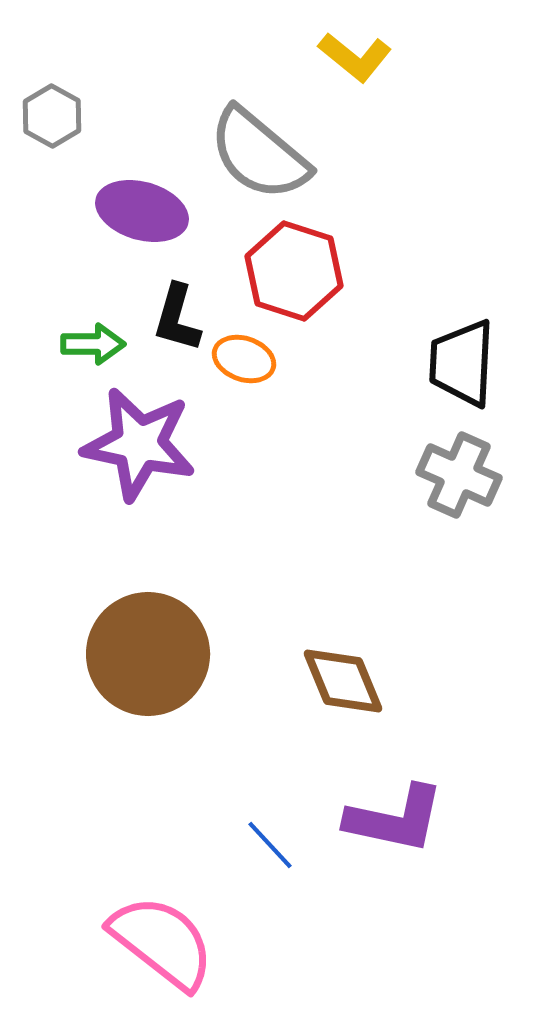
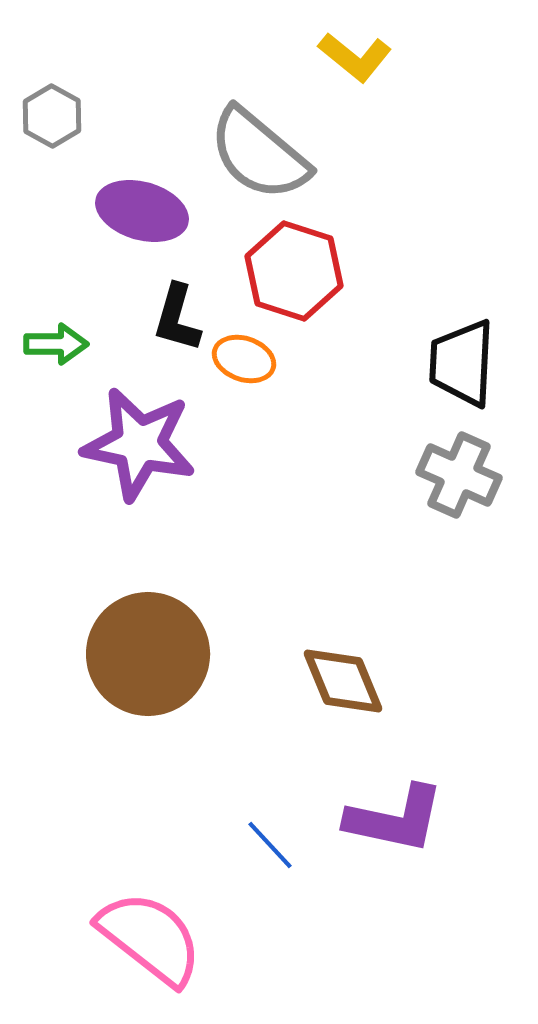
green arrow: moved 37 px left
pink semicircle: moved 12 px left, 4 px up
